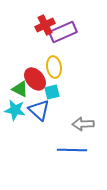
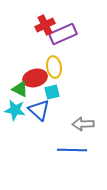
purple rectangle: moved 2 px down
red ellipse: moved 1 px up; rotated 65 degrees counterclockwise
